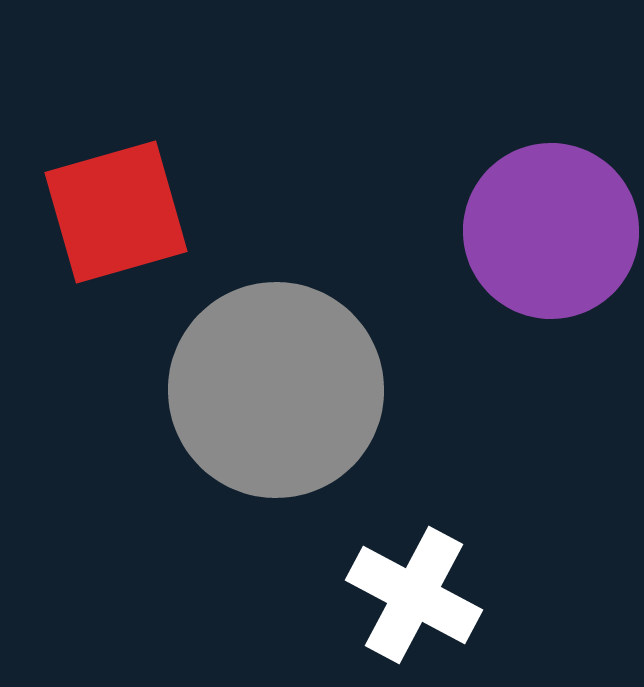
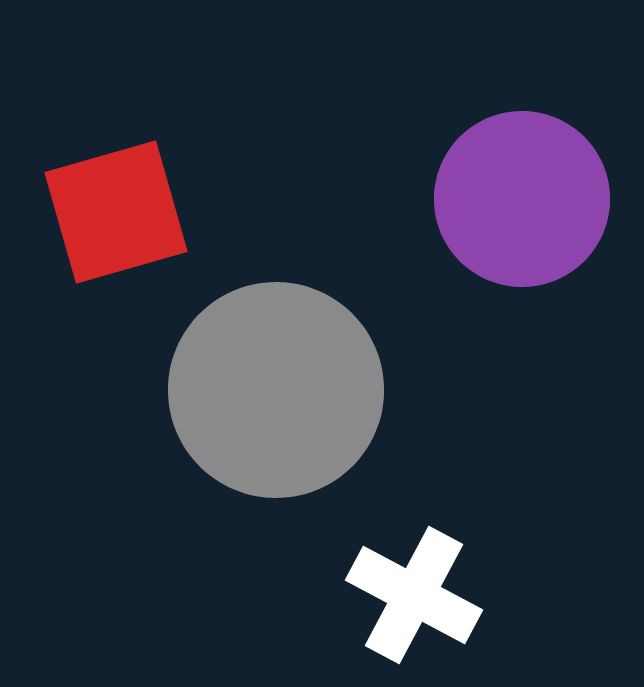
purple circle: moved 29 px left, 32 px up
